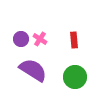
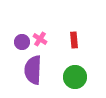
purple circle: moved 1 px right, 3 px down
purple semicircle: rotated 120 degrees counterclockwise
